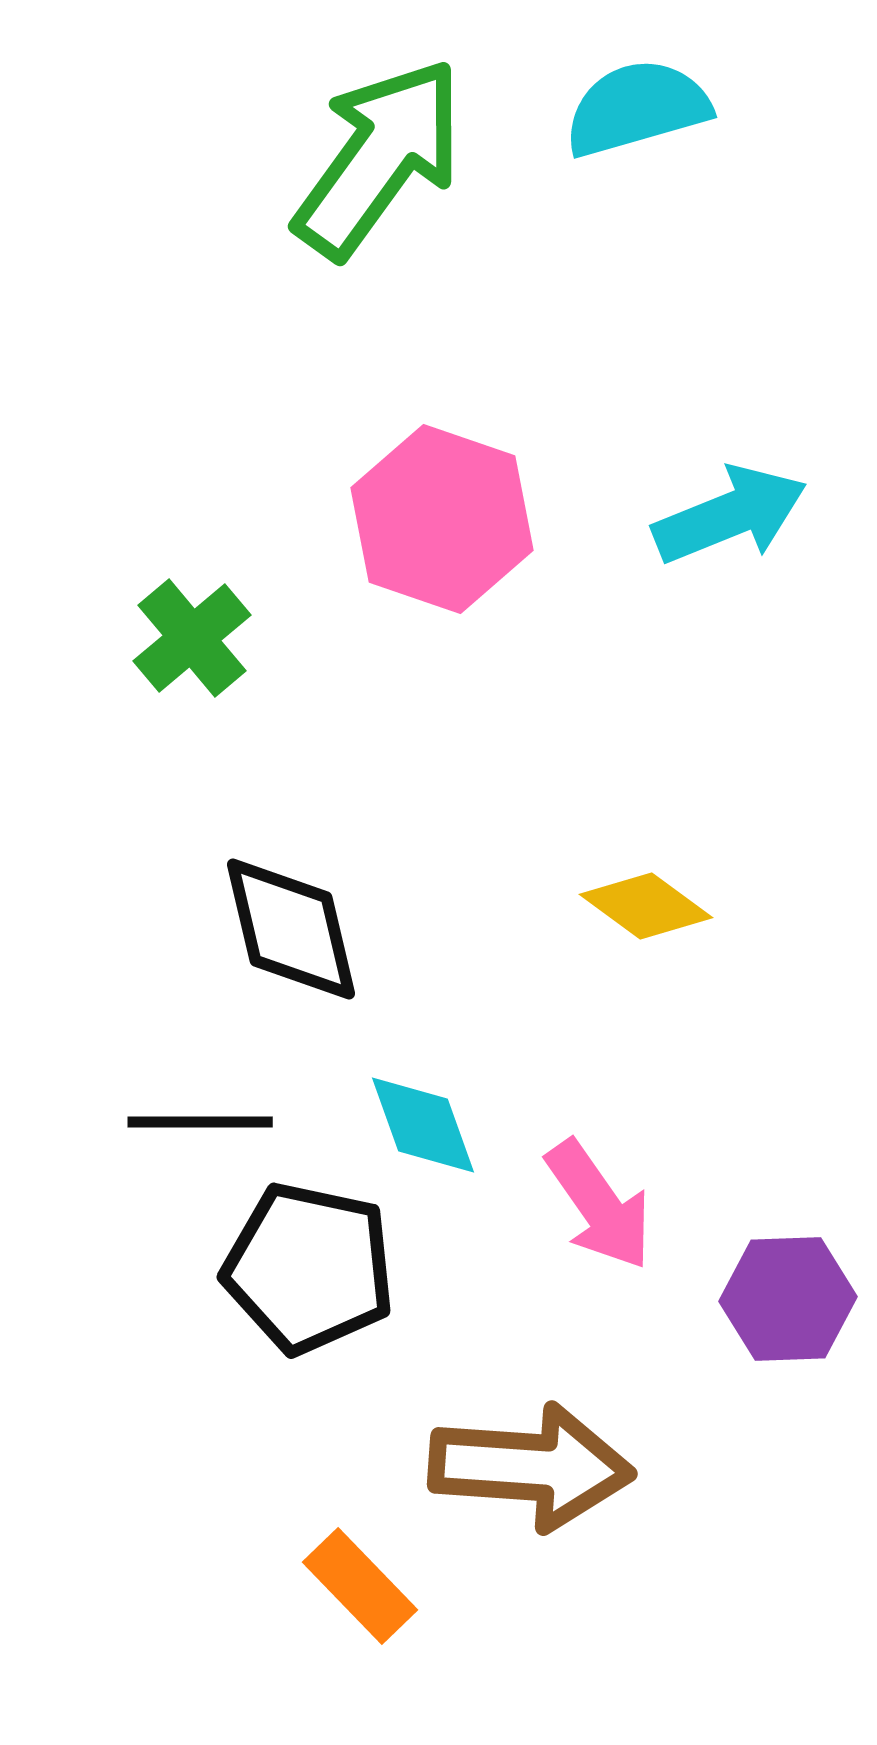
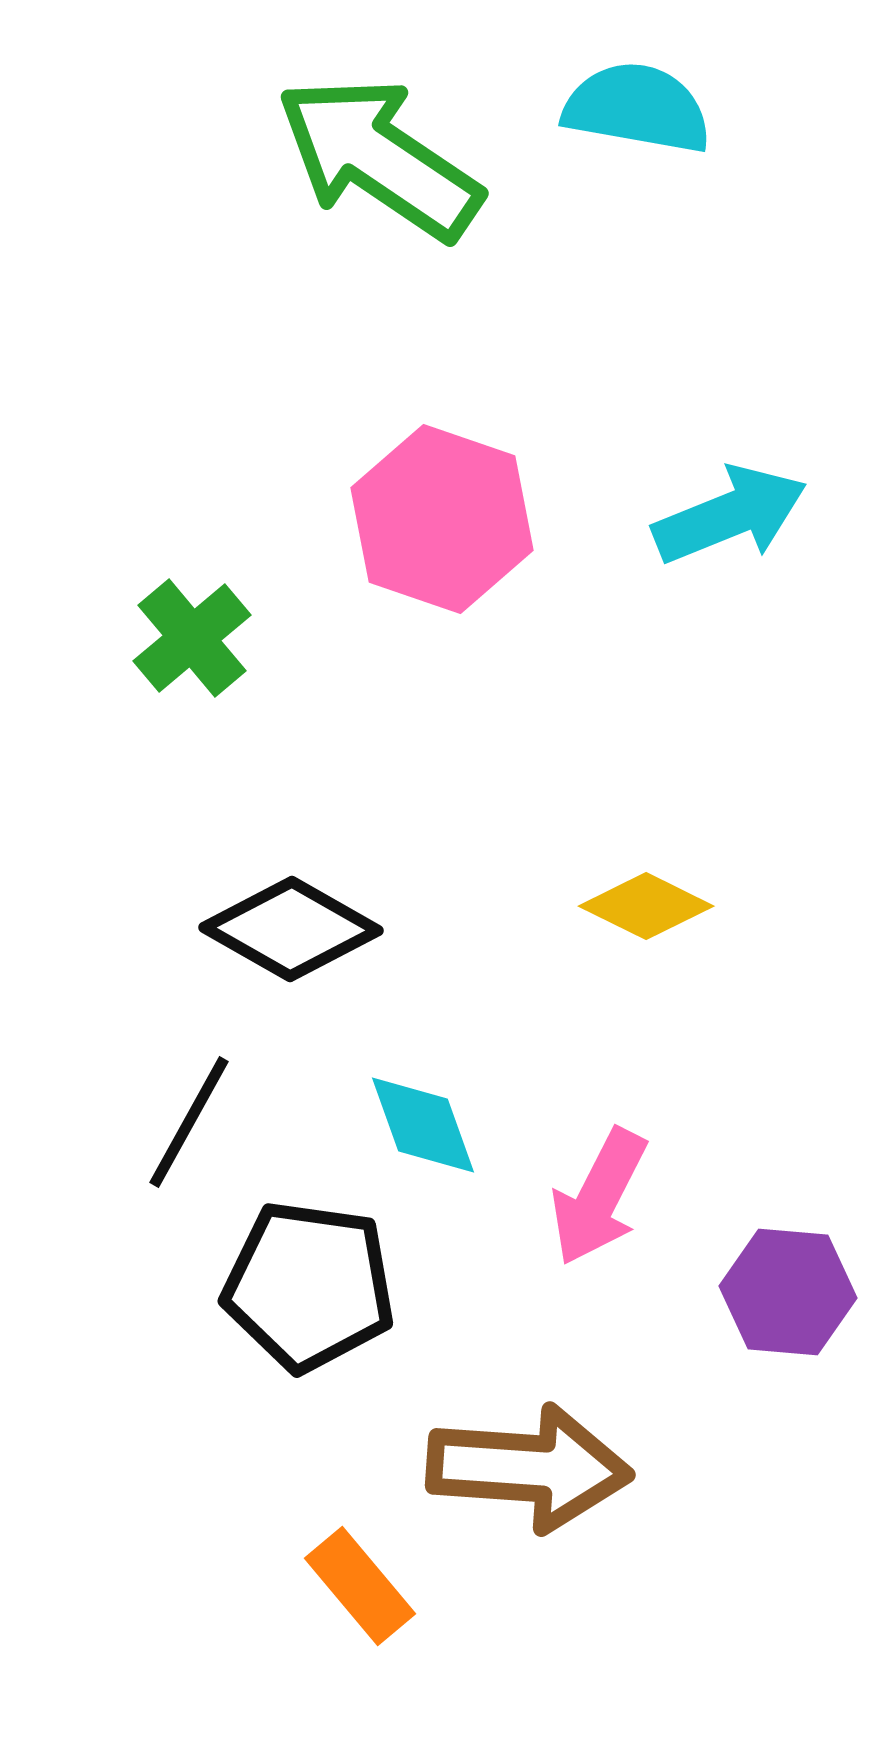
cyan semicircle: rotated 26 degrees clockwise
green arrow: rotated 92 degrees counterclockwise
yellow diamond: rotated 10 degrees counterclockwise
black diamond: rotated 47 degrees counterclockwise
black line: moved 11 px left; rotated 61 degrees counterclockwise
pink arrow: moved 8 px up; rotated 62 degrees clockwise
black pentagon: moved 18 px down; rotated 4 degrees counterclockwise
purple hexagon: moved 7 px up; rotated 7 degrees clockwise
brown arrow: moved 2 px left, 1 px down
orange rectangle: rotated 4 degrees clockwise
